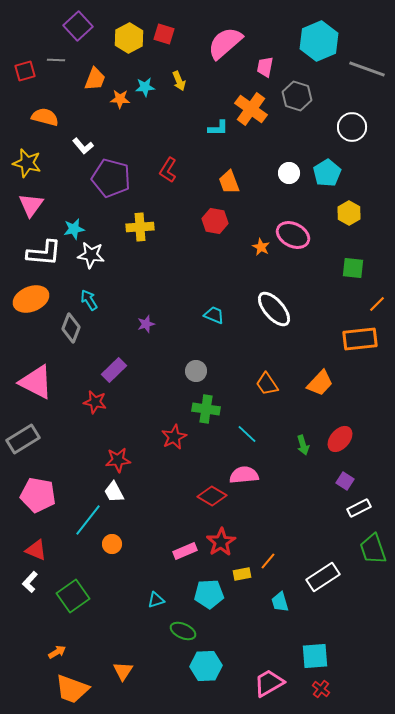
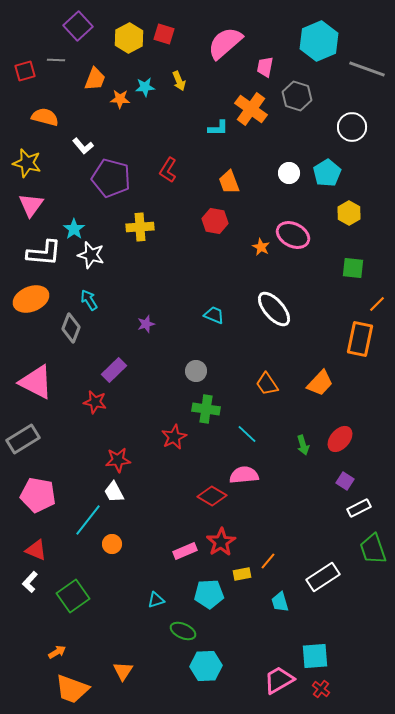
cyan star at (74, 229): rotated 25 degrees counterclockwise
white star at (91, 255): rotated 8 degrees clockwise
orange rectangle at (360, 339): rotated 72 degrees counterclockwise
pink trapezoid at (269, 683): moved 10 px right, 3 px up
